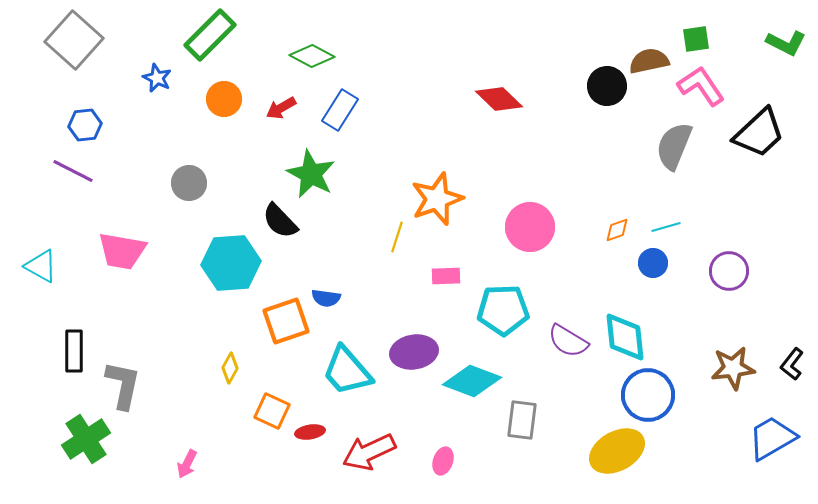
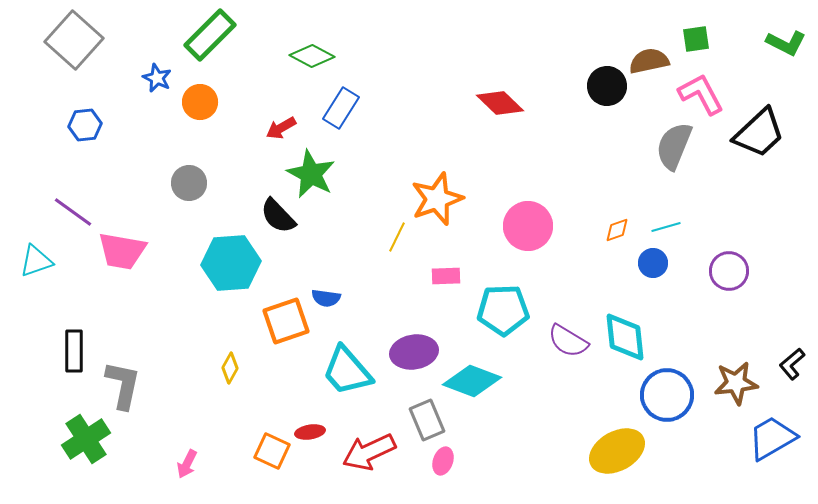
pink L-shape at (701, 86): moved 8 px down; rotated 6 degrees clockwise
orange circle at (224, 99): moved 24 px left, 3 px down
red diamond at (499, 99): moved 1 px right, 4 px down
red arrow at (281, 108): moved 20 px down
blue rectangle at (340, 110): moved 1 px right, 2 px up
purple line at (73, 171): moved 41 px down; rotated 9 degrees clockwise
black semicircle at (280, 221): moved 2 px left, 5 px up
pink circle at (530, 227): moved 2 px left, 1 px up
yellow line at (397, 237): rotated 8 degrees clockwise
cyan triangle at (41, 266): moved 5 px left, 5 px up; rotated 48 degrees counterclockwise
black L-shape at (792, 364): rotated 12 degrees clockwise
brown star at (733, 368): moved 3 px right, 15 px down
blue circle at (648, 395): moved 19 px right
orange square at (272, 411): moved 40 px down
gray rectangle at (522, 420): moved 95 px left; rotated 30 degrees counterclockwise
